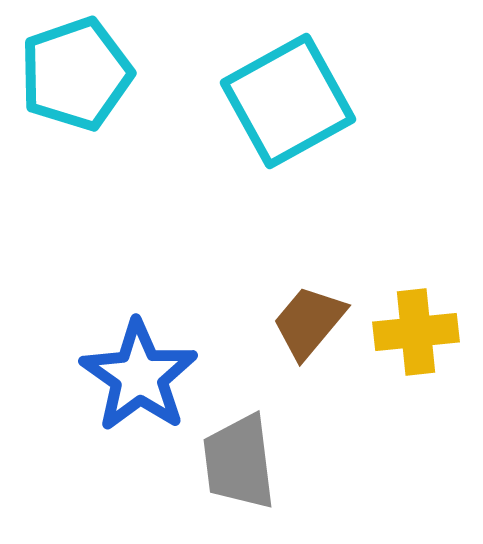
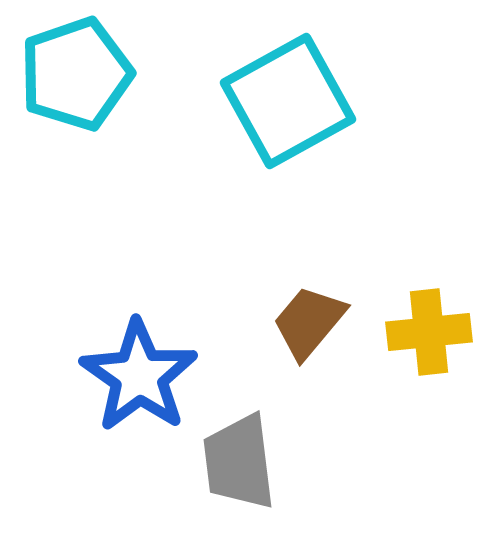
yellow cross: moved 13 px right
